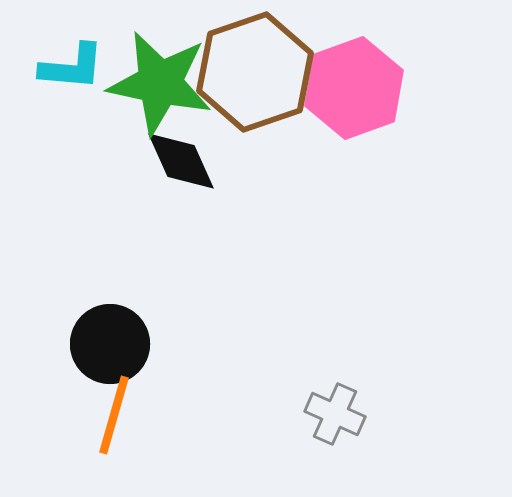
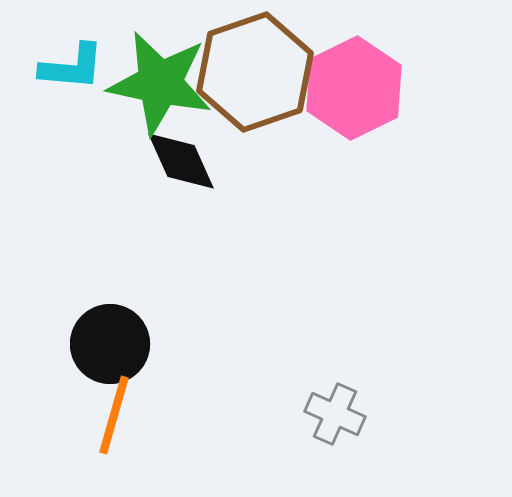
pink hexagon: rotated 6 degrees counterclockwise
